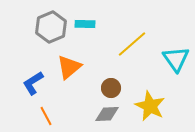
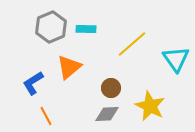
cyan rectangle: moved 1 px right, 5 px down
